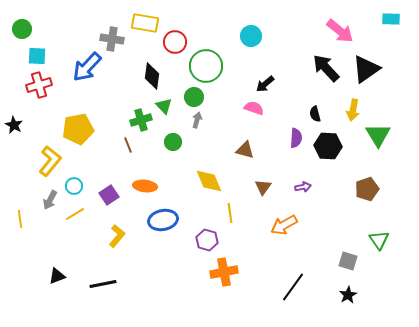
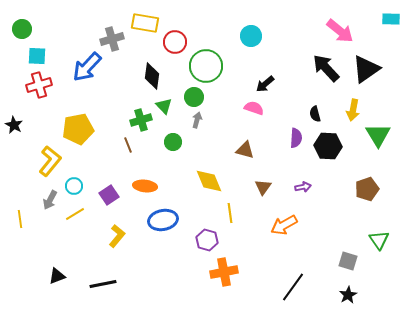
gray cross at (112, 39): rotated 25 degrees counterclockwise
